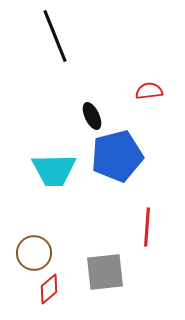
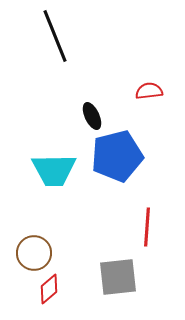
gray square: moved 13 px right, 5 px down
